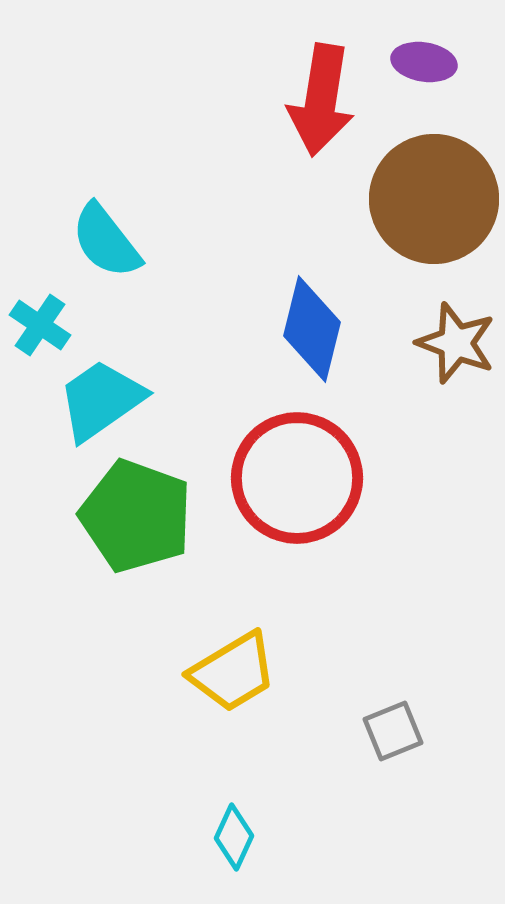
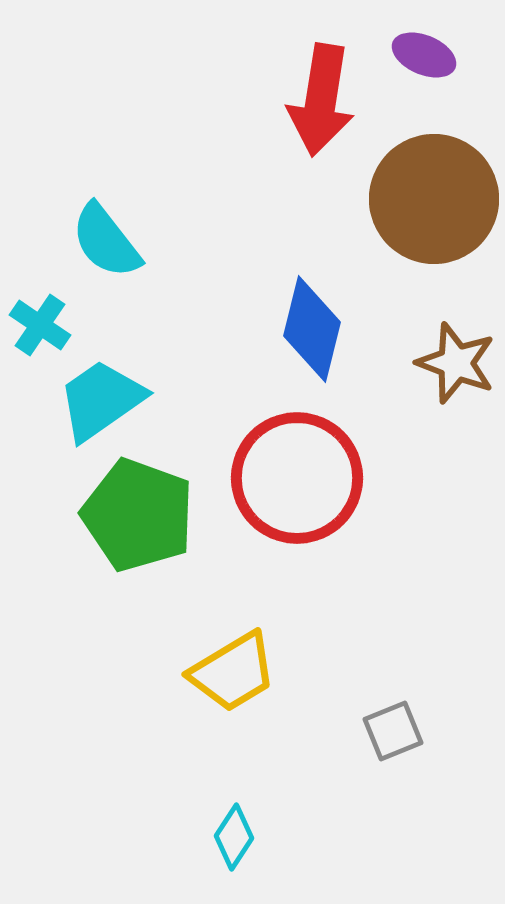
purple ellipse: moved 7 px up; rotated 14 degrees clockwise
brown star: moved 20 px down
green pentagon: moved 2 px right, 1 px up
cyan diamond: rotated 8 degrees clockwise
